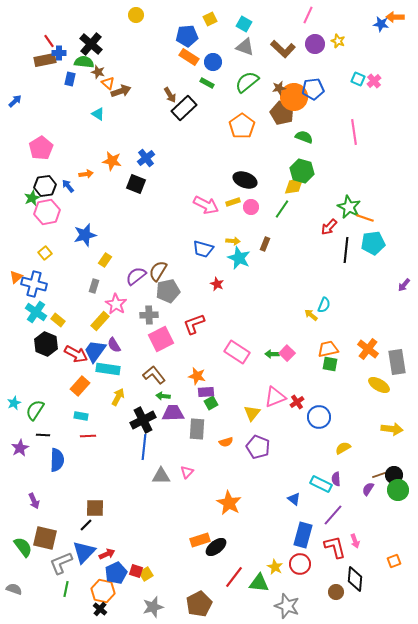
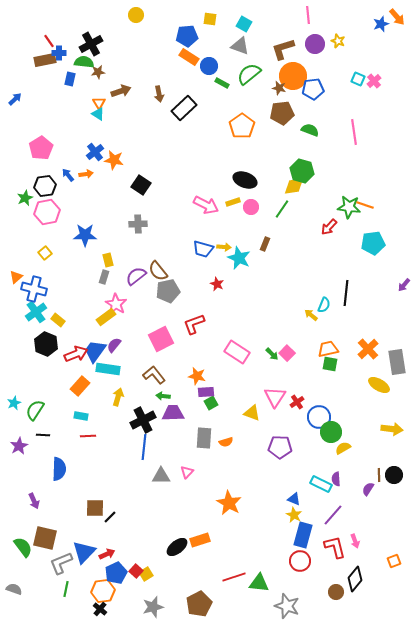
pink line at (308, 15): rotated 30 degrees counterclockwise
orange arrow at (395, 17): moved 2 px right; rotated 132 degrees counterclockwise
yellow square at (210, 19): rotated 32 degrees clockwise
blue star at (381, 24): rotated 28 degrees counterclockwise
black cross at (91, 44): rotated 20 degrees clockwise
gray triangle at (245, 47): moved 5 px left, 1 px up
brown L-shape at (283, 49): rotated 120 degrees clockwise
blue circle at (213, 62): moved 4 px left, 4 px down
brown star at (98, 72): rotated 24 degrees counterclockwise
green semicircle at (247, 82): moved 2 px right, 8 px up
orange triangle at (108, 83): moved 9 px left, 20 px down; rotated 16 degrees clockwise
green rectangle at (207, 83): moved 15 px right
brown star at (279, 88): rotated 24 degrees clockwise
brown arrow at (170, 95): moved 11 px left, 1 px up; rotated 21 degrees clockwise
orange circle at (294, 97): moved 1 px left, 21 px up
blue arrow at (15, 101): moved 2 px up
brown pentagon at (282, 113): rotated 30 degrees counterclockwise
green semicircle at (304, 137): moved 6 px right, 7 px up
blue cross at (146, 158): moved 51 px left, 6 px up
orange star at (112, 161): moved 2 px right, 1 px up
black square at (136, 184): moved 5 px right, 1 px down; rotated 12 degrees clockwise
blue arrow at (68, 186): moved 11 px up
green star at (32, 198): moved 7 px left
green star at (349, 207): rotated 20 degrees counterclockwise
orange line at (365, 218): moved 13 px up
blue star at (85, 235): rotated 15 degrees clockwise
yellow arrow at (233, 241): moved 9 px left, 6 px down
black line at (346, 250): moved 43 px down
yellow rectangle at (105, 260): moved 3 px right; rotated 48 degrees counterclockwise
brown semicircle at (158, 271): rotated 70 degrees counterclockwise
blue cross at (34, 284): moved 5 px down
gray rectangle at (94, 286): moved 10 px right, 9 px up
cyan cross at (36, 312): rotated 20 degrees clockwise
gray cross at (149, 315): moved 11 px left, 91 px up
yellow rectangle at (100, 321): moved 6 px right, 4 px up; rotated 12 degrees clockwise
purple semicircle at (114, 345): rotated 70 degrees clockwise
orange cross at (368, 349): rotated 10 degrees clockwise
red arrow at (76, 354): rotated 50 degrees counterclockwise
green arrow at (272, 354): rotated 136 degrees counterclockwise
yellow arrow at (118, 397): rotated 12 degrees counterclockwise
pink triangle at (275, 397): rotated 35 degrees counterclockwise
yellow triangle at (252, 413): rotated 48 degrees counterclockwise
gray rectangle at (197, 429): moved 7 px right, 9 px down
purple pentagon at (258, 447): moved 22 px right; rotated 20 degrees counterclockwise
purple star at (20, 448): moved 1 px left, 2 px up
blue semicircle at (57, 460): moved 2 px right, 9 px down
brown line at (379, 475): rotated 72 degrees counterclockwise
green circle at (398, 490): moved 67 px left, 58 px up
blue triangle at (294, 499): rotated 16 degrees counterclockwise
black line at (86, 525): moved 24 px right, 8 px up
black ellipse at (216, 547): moved 39 px left
red circle at (300, 564): moved 3 px up
yellow star at (275, 567): moved 19 px right, 52 px up
red square at (136, 571): rotated 24 degrees clockwise
red line at (234, 577): rotated 35 degrees clockwise
black diamond at (355, 579): rotated 35 degrees clockwise
orange hexagon at (103, 591): rotated 20 degrees counterclockwise
